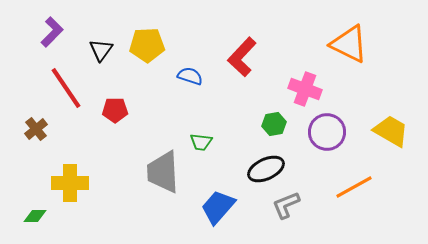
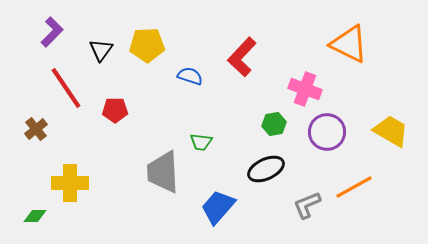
gray L-shape: moved 21 px right
